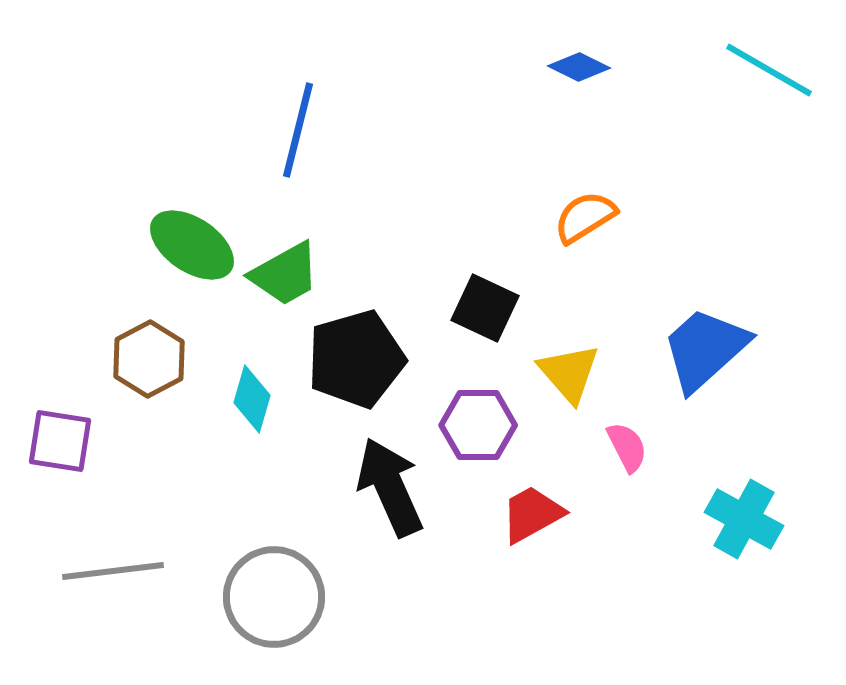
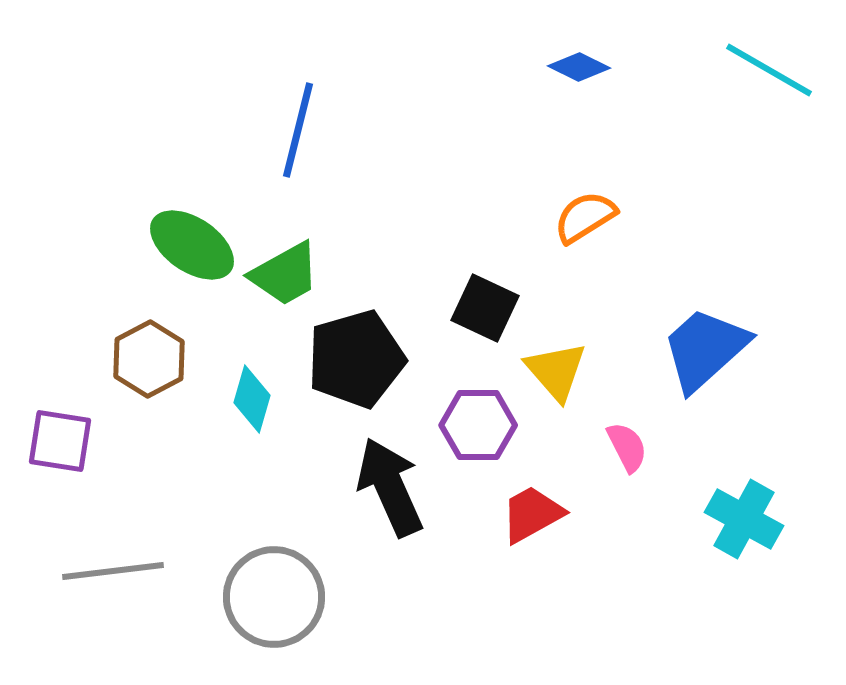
yellow triangle: moved 13 px left, 2 px up
